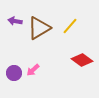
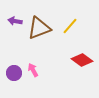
brown triangle: rotated 10 degrees clockwise
pink arrow: rotated 104 degrees clockwise
